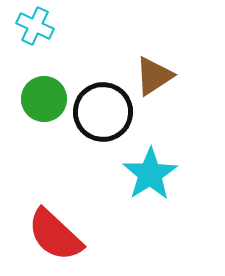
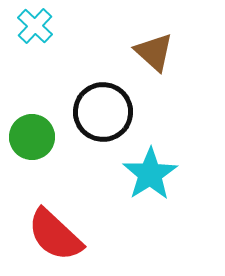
cyan cross: rotated 18 degrees clockwise
brown triangle: moved 24 px up; rotated 45 degrees counterclockwise
green circle: moved 12 px left, 38 px down
